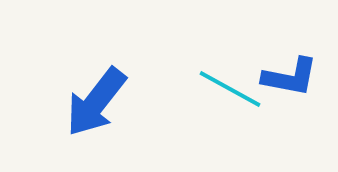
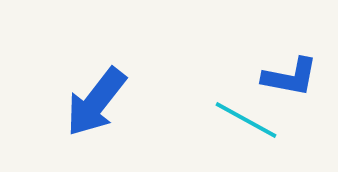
cyan line: moved 16 px right, 31 px down
